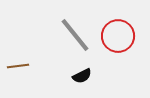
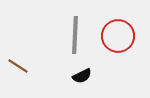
gray line: rotated 42 degrees clockwise
brown line: rotated 40 degrees clockwise
